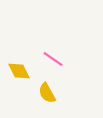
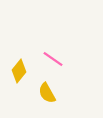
yellow diamond: rotated 65 degrees clockwise
